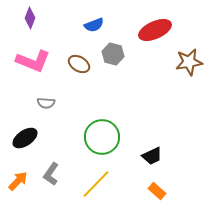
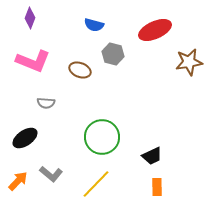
blue semicircle: rotated 36 degrees clockwise
brown ellipse: moved 1 px right, 6 px down; rotated 10 degrees counterclockwise
gray L-shape: rotated 85 degrees counterclockwise
orange rectangle: moved 4 px up; rotated 48 degrees clockwise
